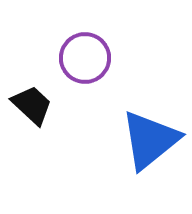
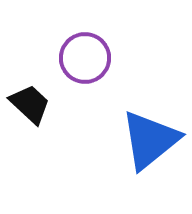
black trapezoid: moved 2 px left, 1 px up
